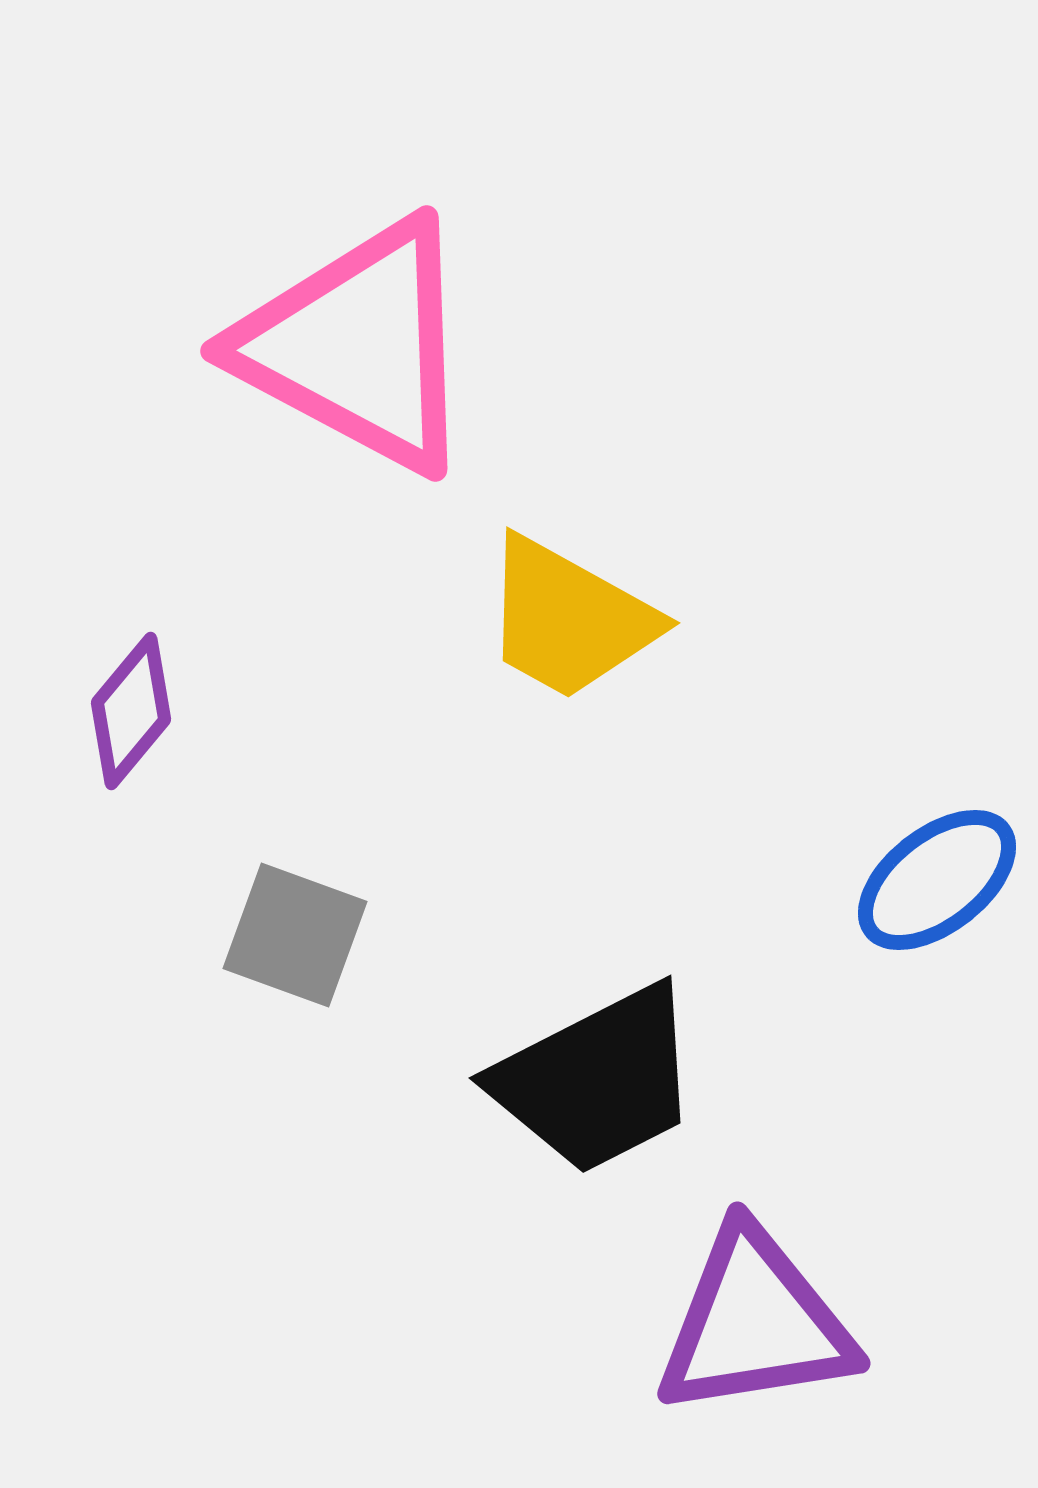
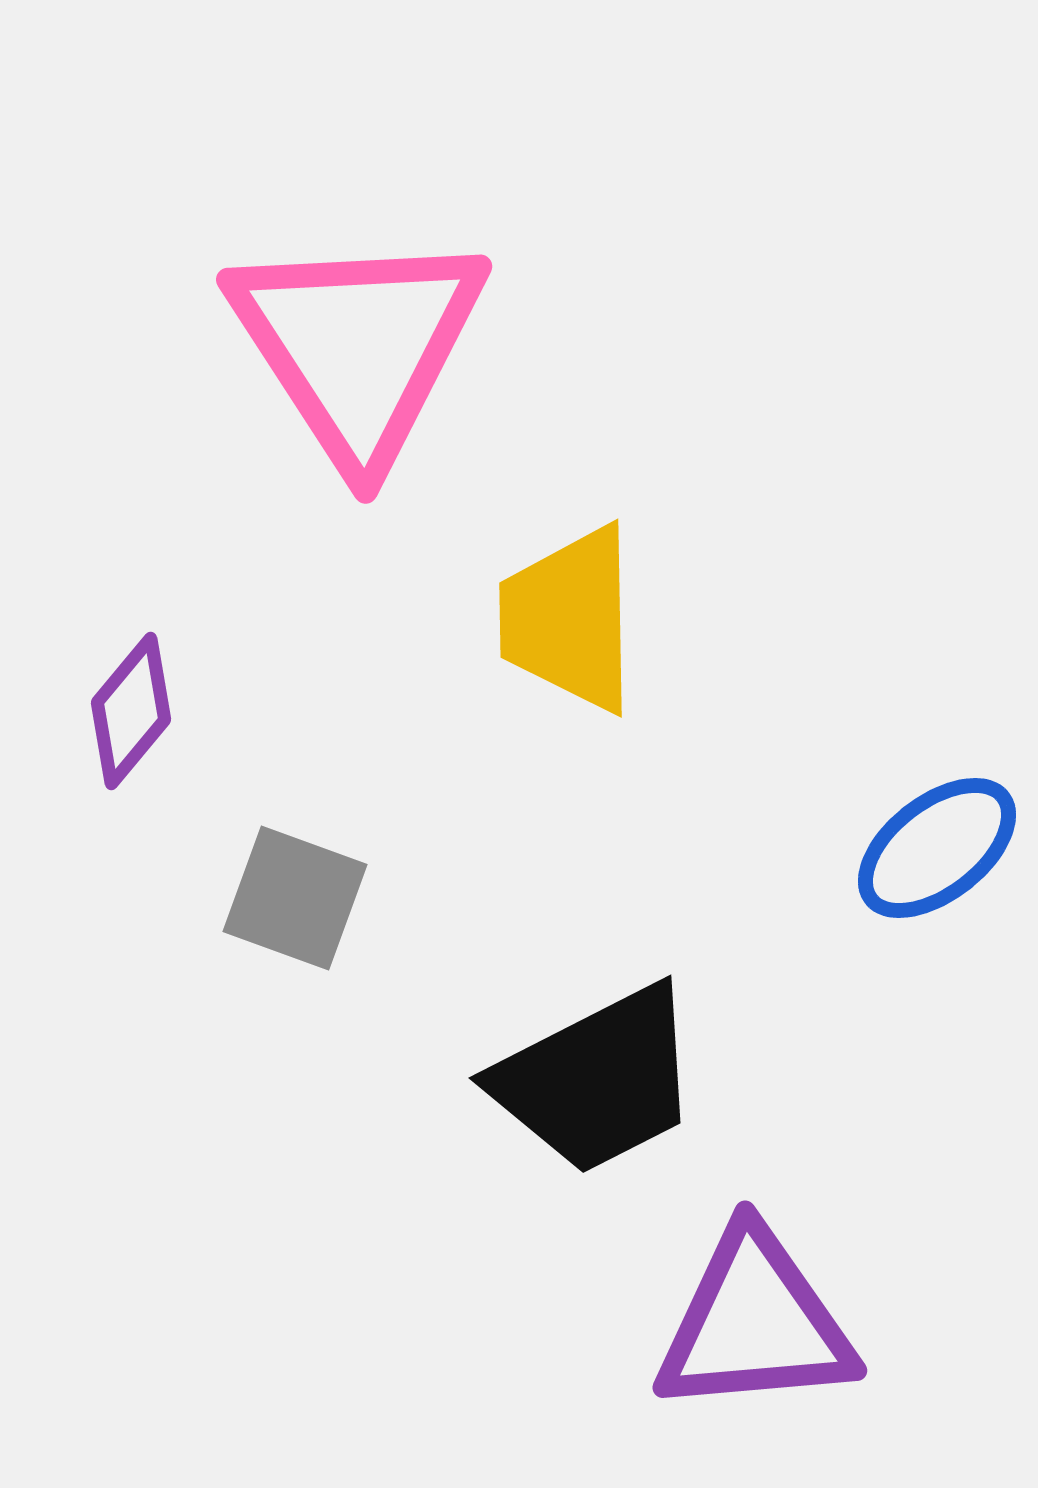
pink triangle: rotated 29 degrees clockwise
yellow trapezoid: rotated 60 degrees clockwise
blue ellipse: moved 32 px up
gray square: moved 37 px up
purple triangle: rotated 4 degrees clockwise
